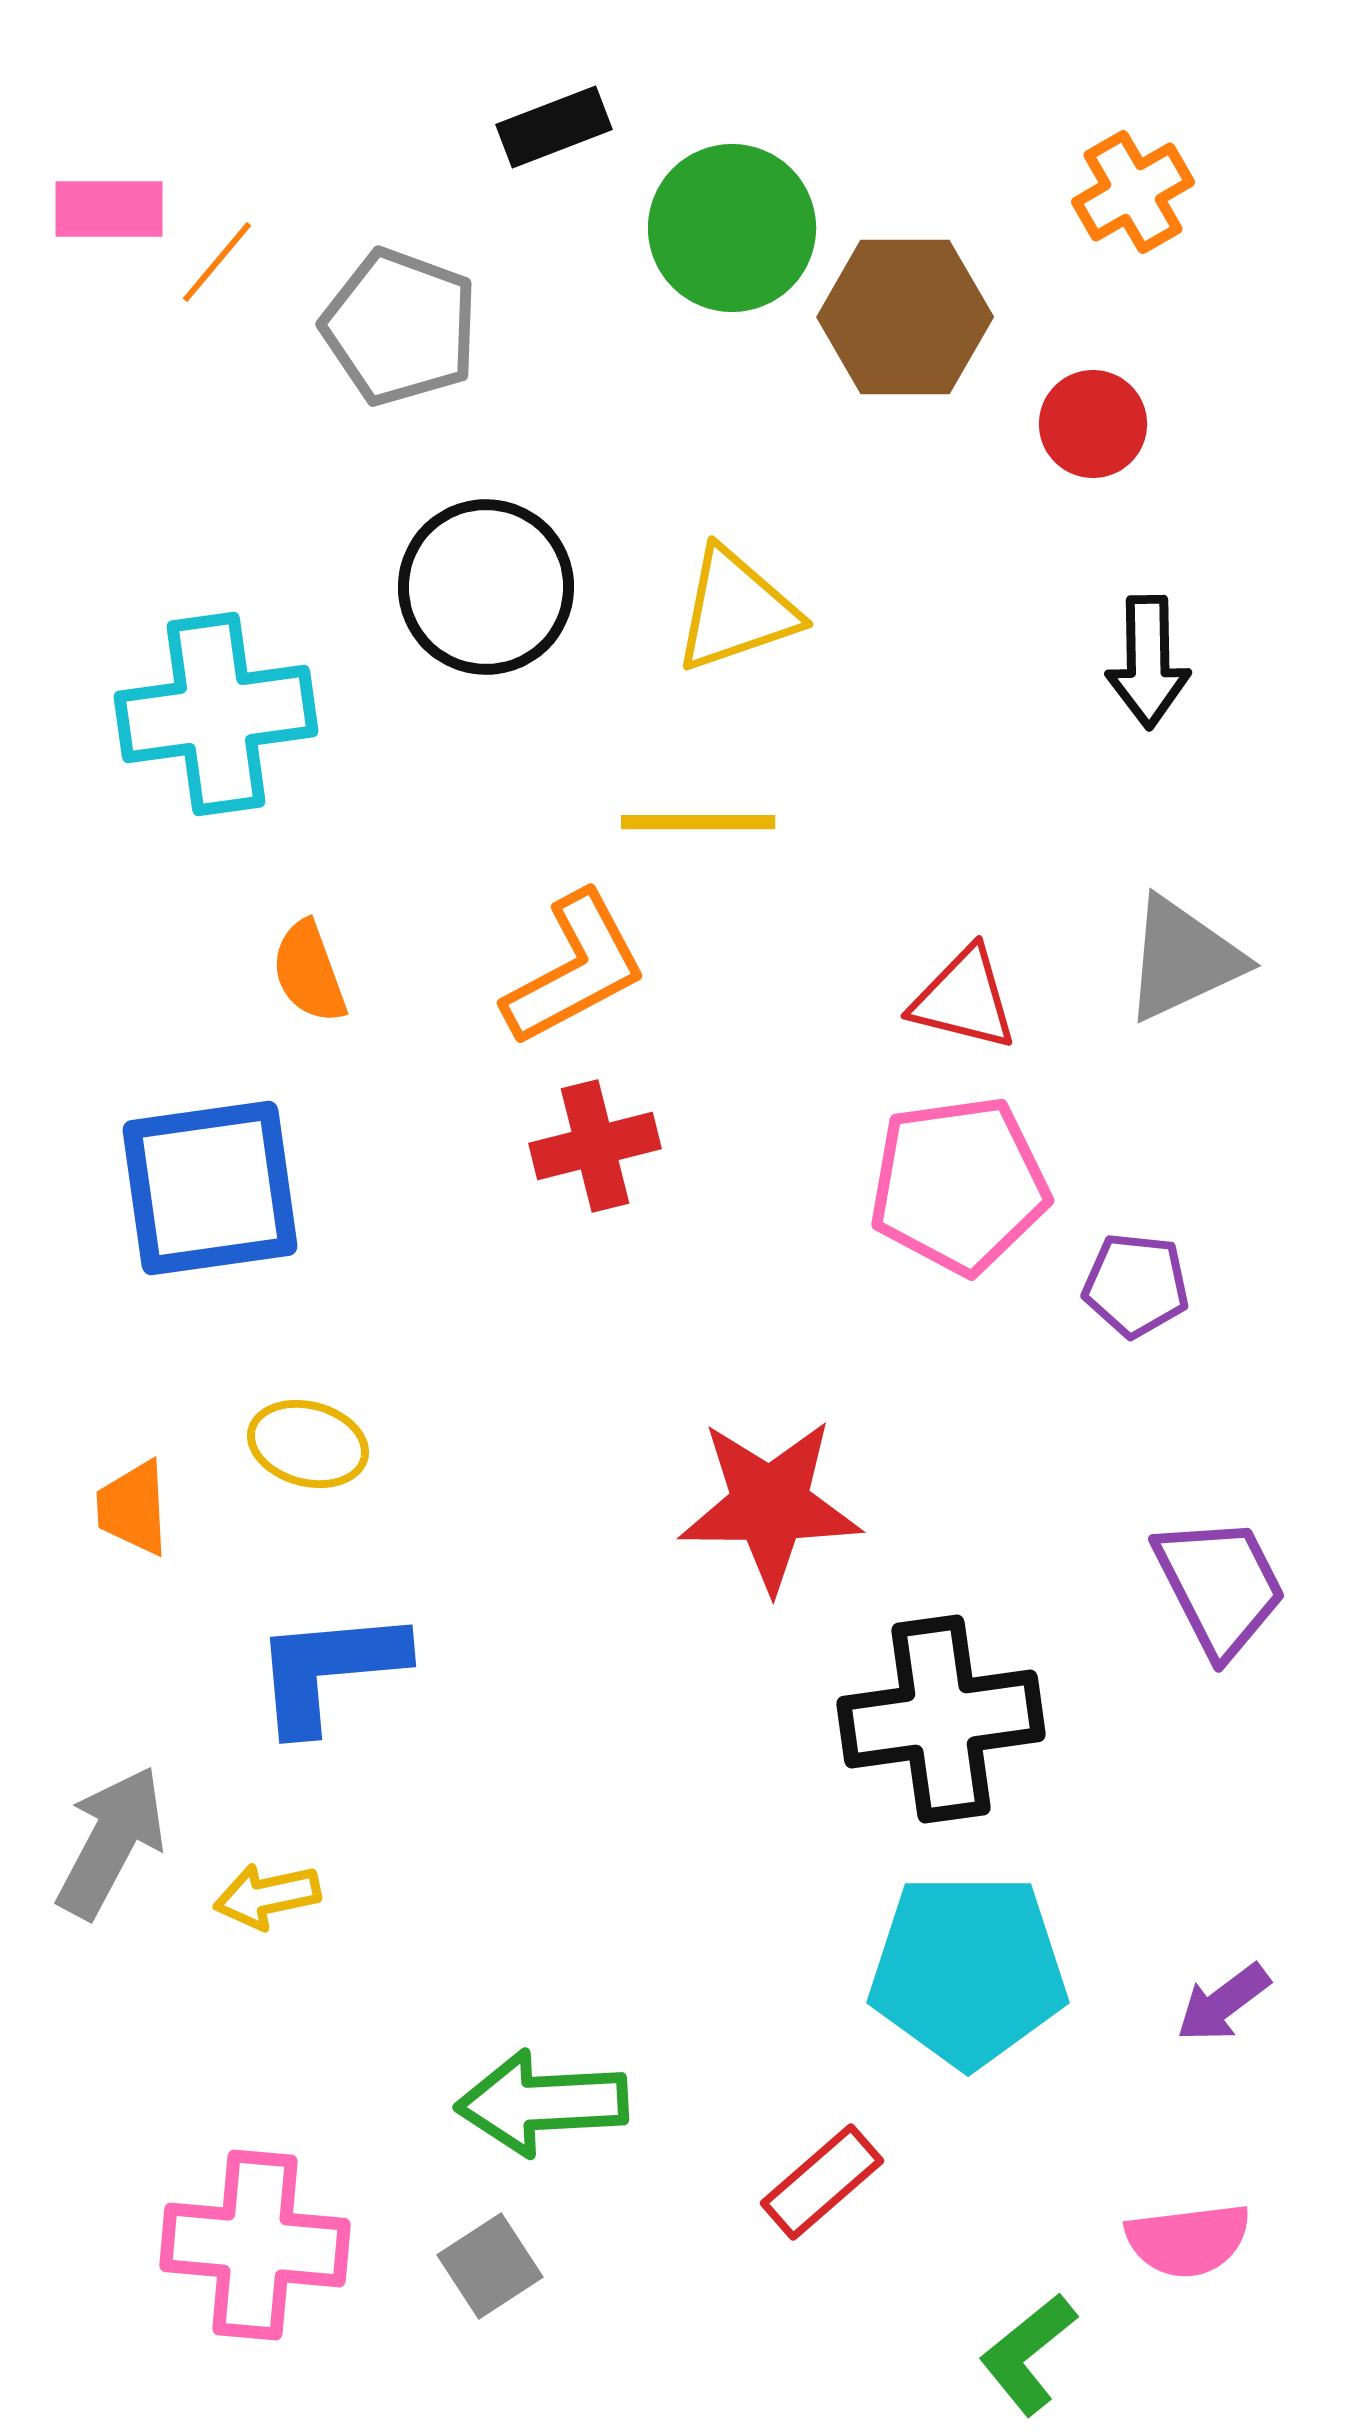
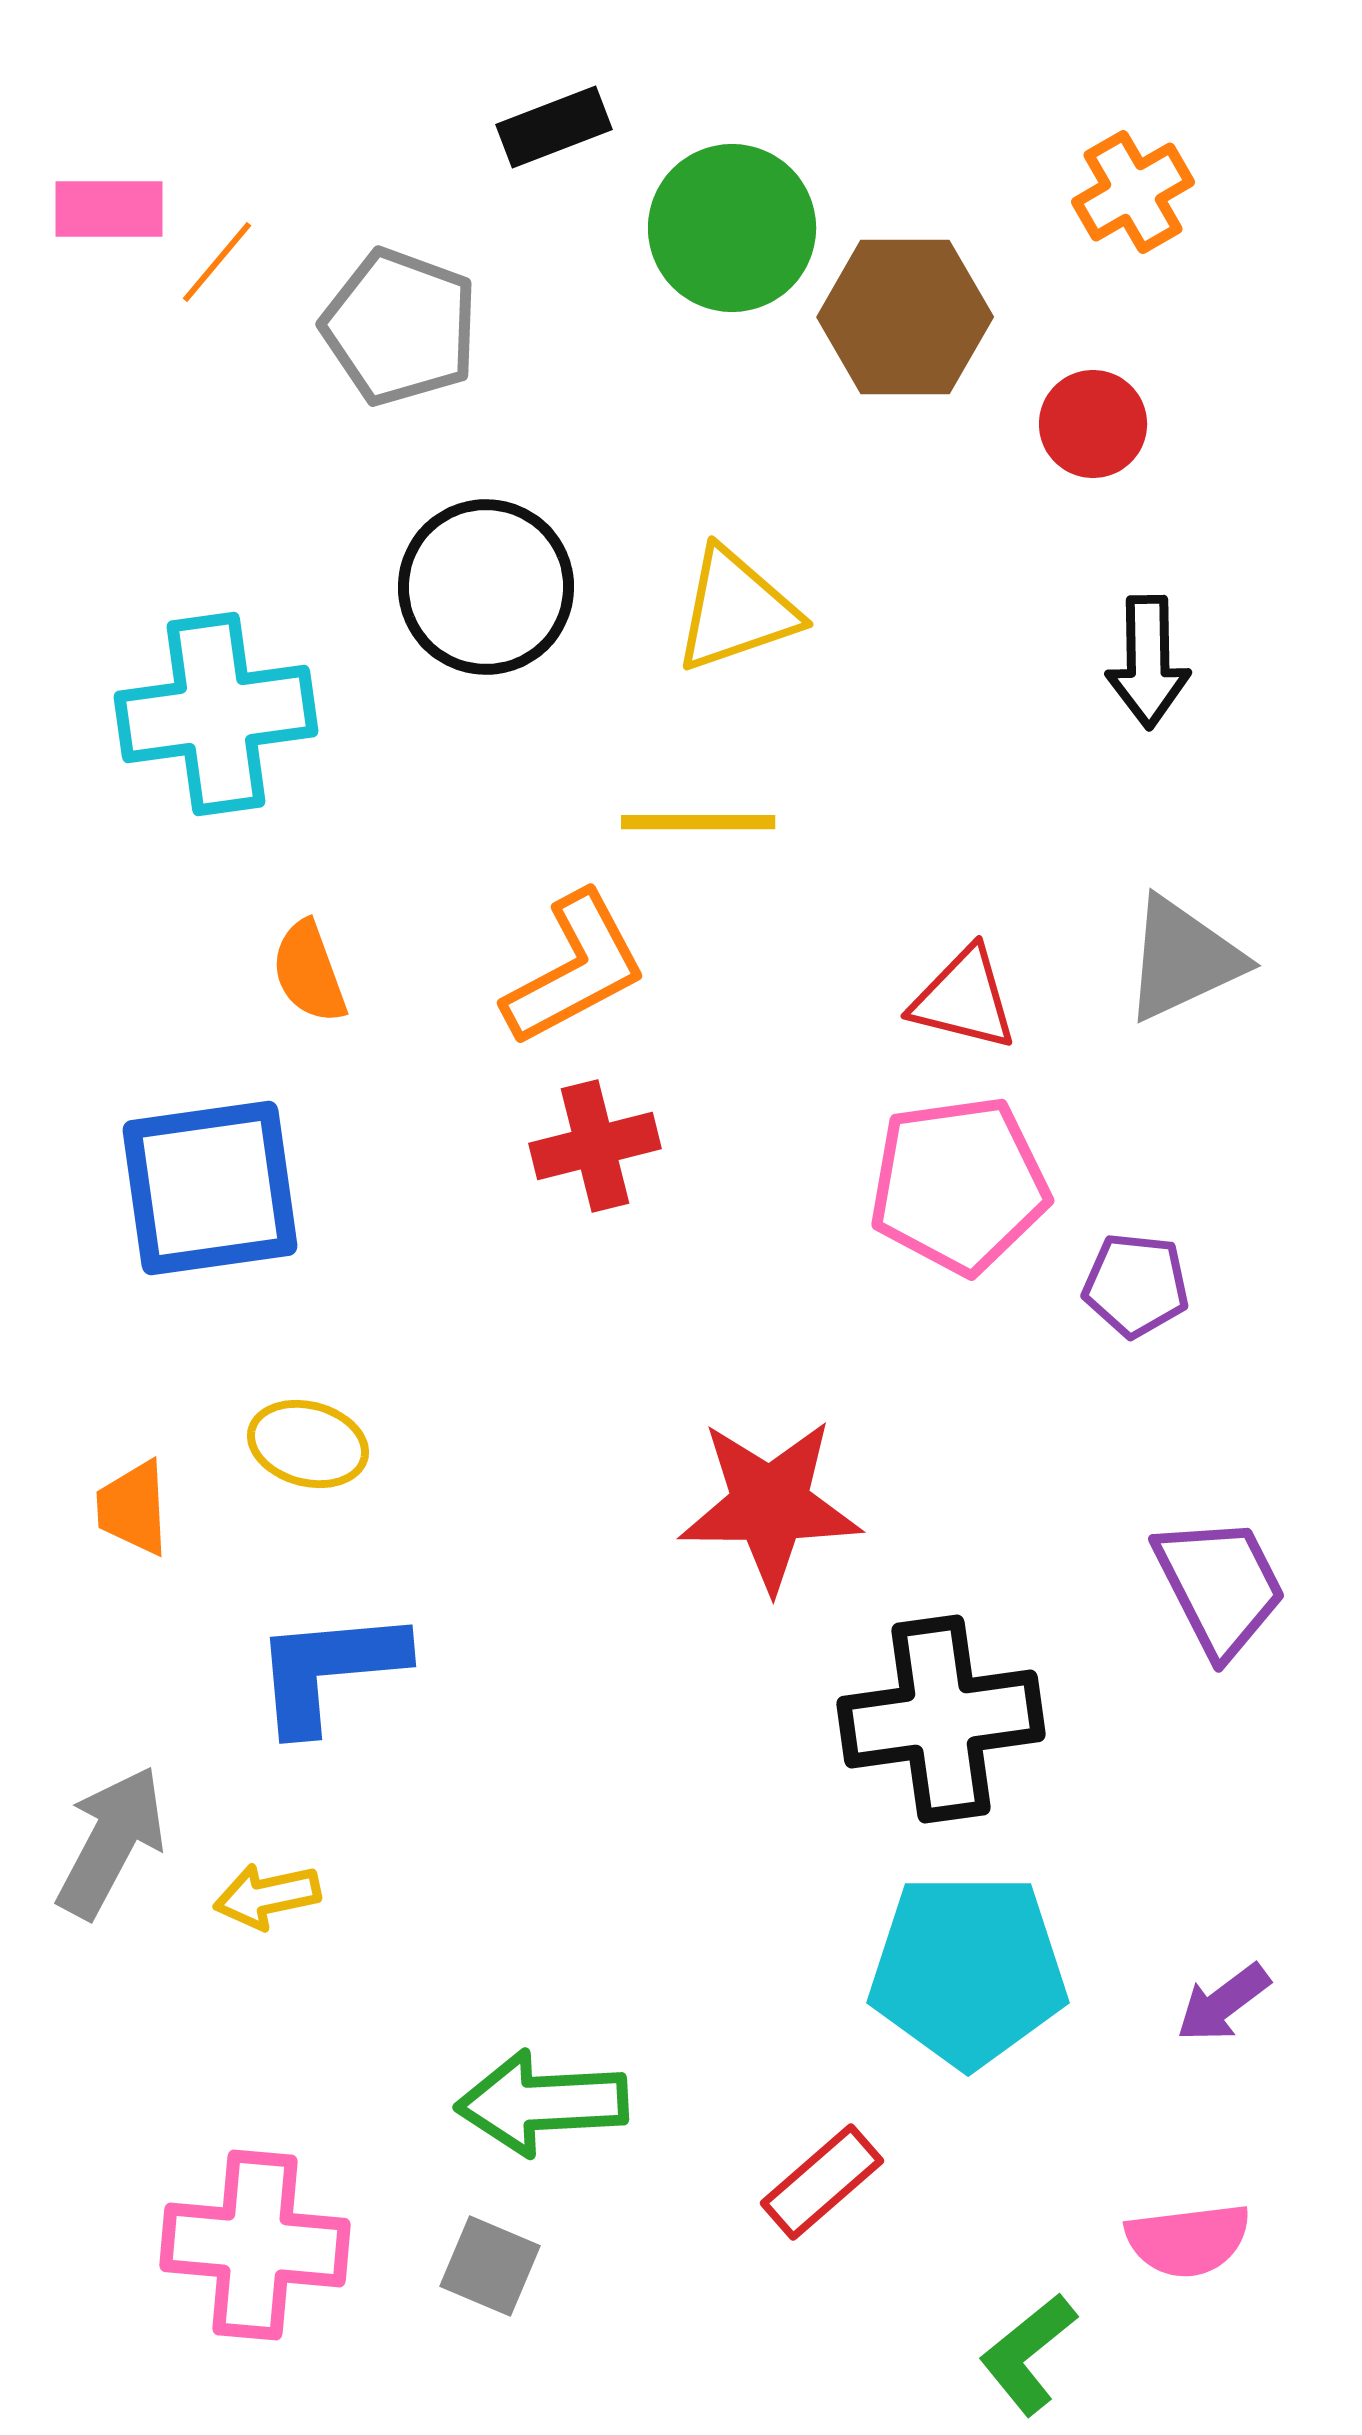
gray square: rotated 34 degrees counterclockwise
